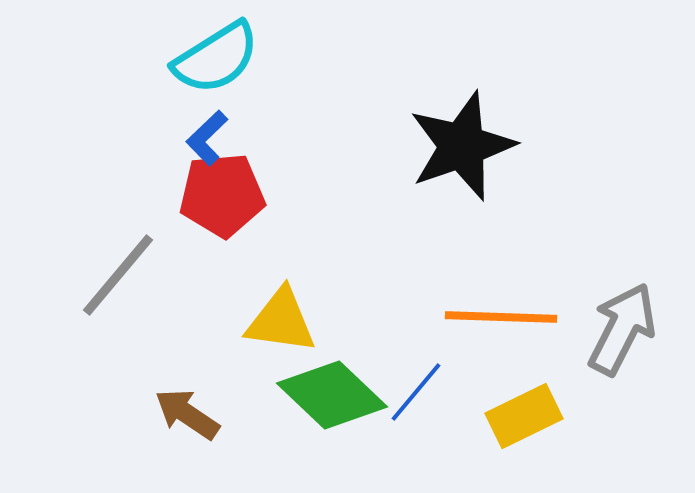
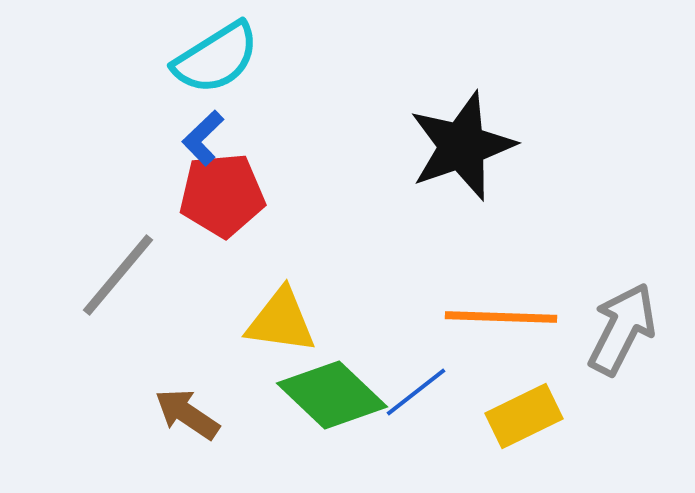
blue L-shape: moved 4 px left
blue line: rotated 12 degrees clockwise
